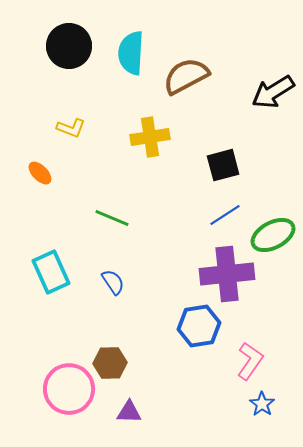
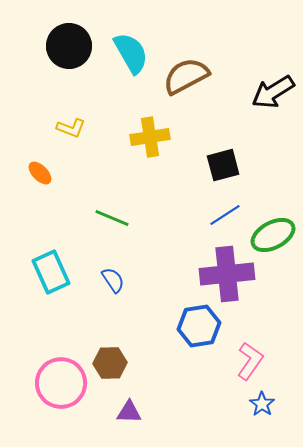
cyan semicircle: rotated 147 degrees clockwise
blue semicircle: moved 2 px up
pink circle: moved 8 px left, 6 px up
